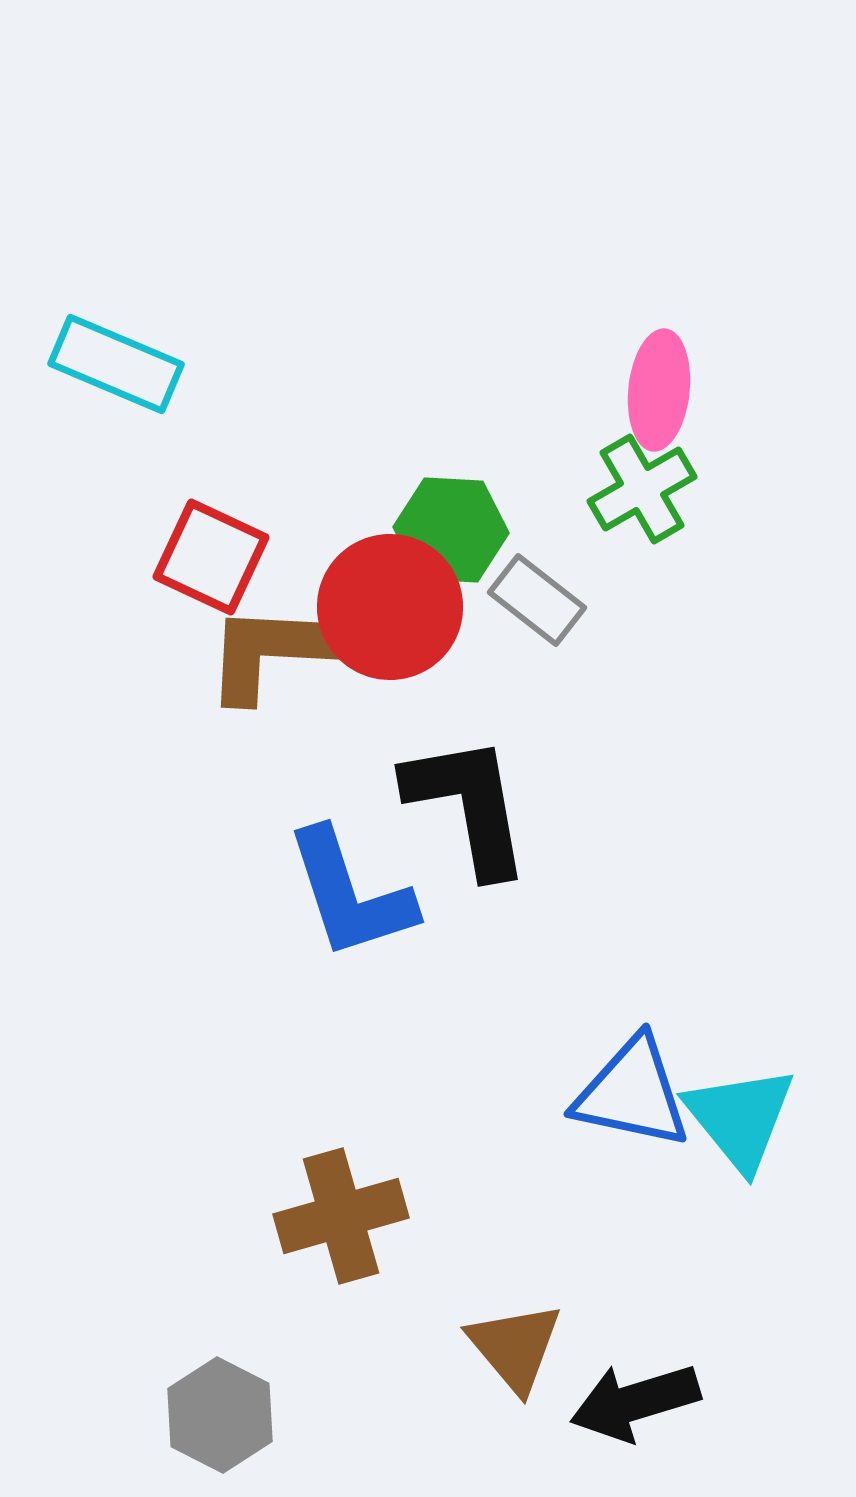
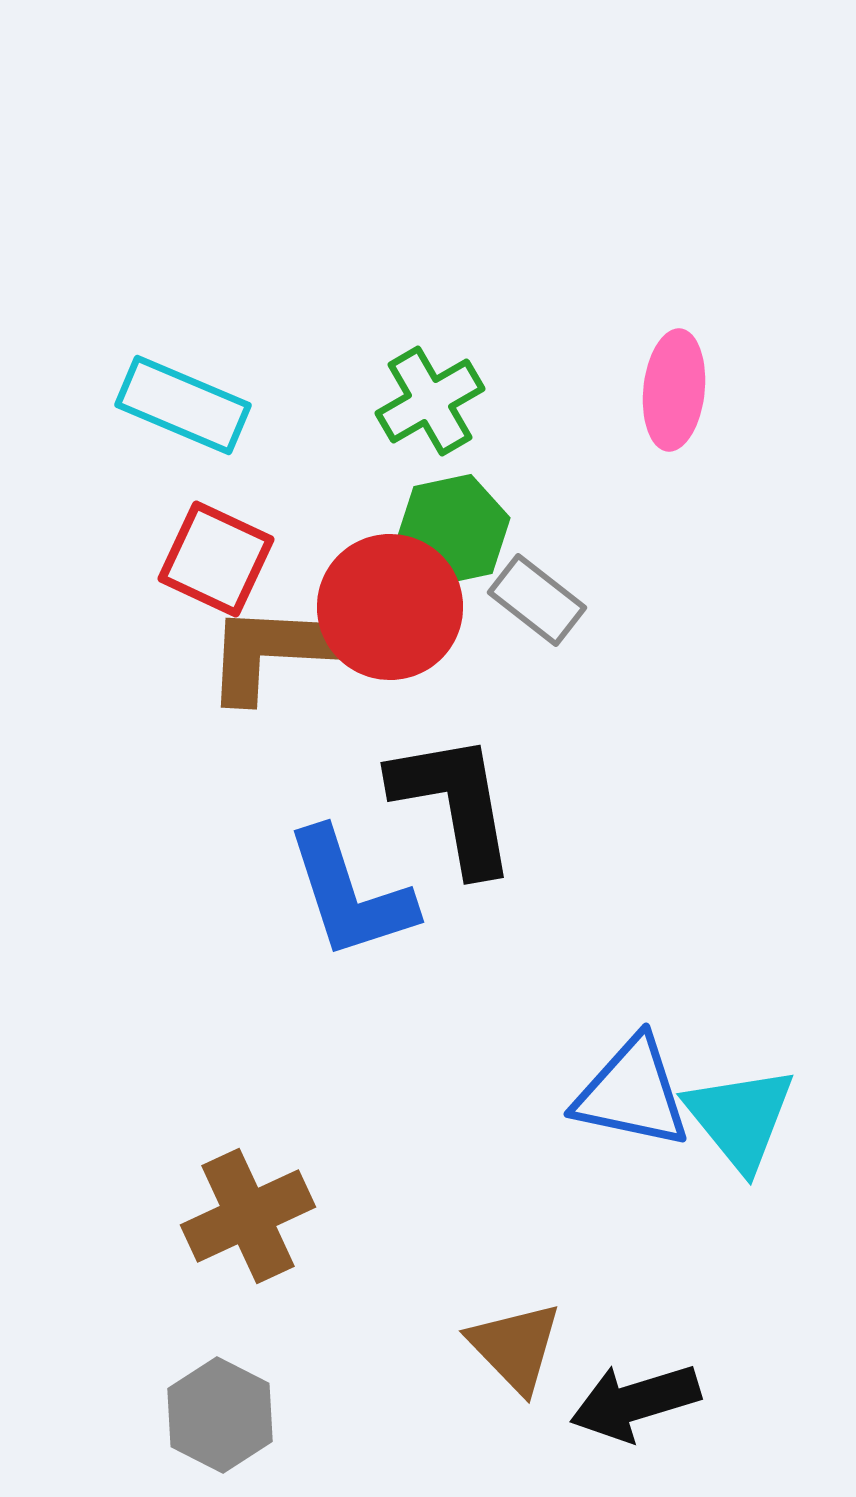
cyan rectangle: moved 67 px right, 41 px down
pink ellipse: moved 15 px right
green cross: moved 212 px left, 88 px up
green hexagon: moved 2 px right; rotated 15 degrees counterclockwise
red square: moved 5 px right, 2 px down
black L-shape: moved 14 px left, 2 px up
brown cross: moved 93 px left; rotated 9 degrees counterclockwise
brown triangle: rotated 4 degrees counterclockwise
